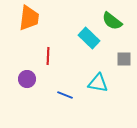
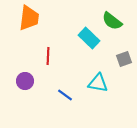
gray square: rotated 21 degrees counterclockwise
purple circle: moved 2 px left, 2 px down
blue line: rotated 14 degrees clockwise
